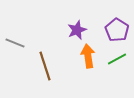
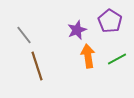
purple pentagon: moved 7 px left, 9 px up
gray line: moved 9 px right, 8 px up; rotated 30 degrees clockwise
brown line: moved 8 px left
